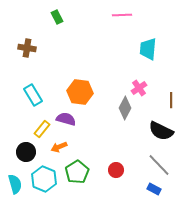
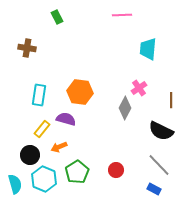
cyan rectangle: moved 6 px right; rotated 40 degrees clockwise
black circle: moved 4 px right, 3 px down
